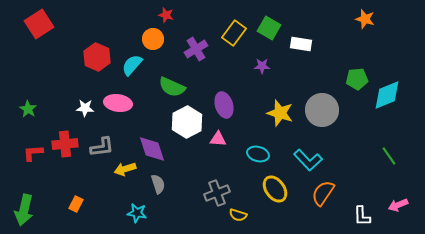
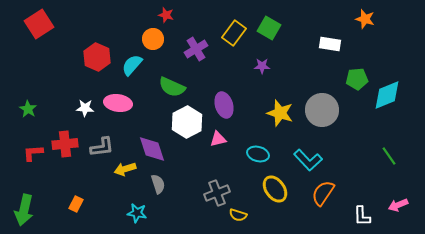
white rectangle: moved 29 px right
pink triangle: rotated 18 degrees counterclockwise
